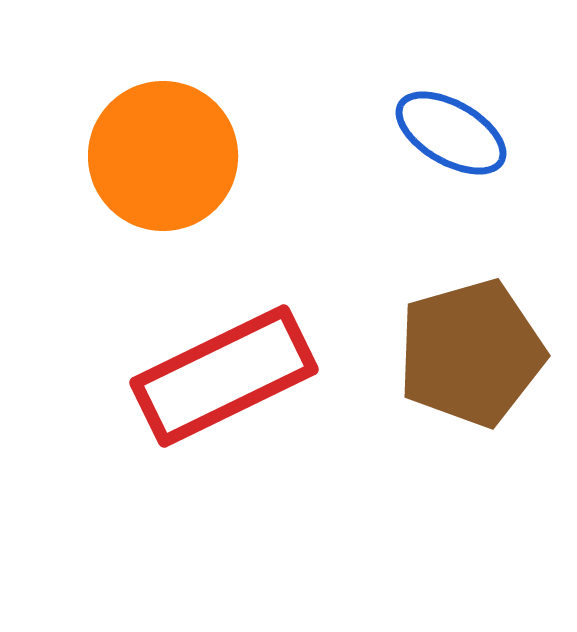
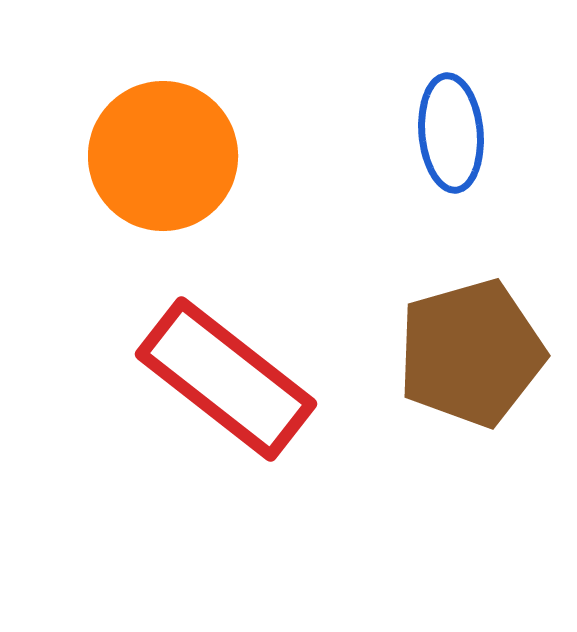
blue ellipse: rotated 55 degrees clockwise
red rectangle: moved 2 px right, 3 px down; rotated 64 degrees clockwise
